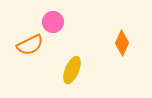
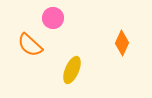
pink circle: moved 4 px up
orange semicircle: rotated 68 degrees clockwise
